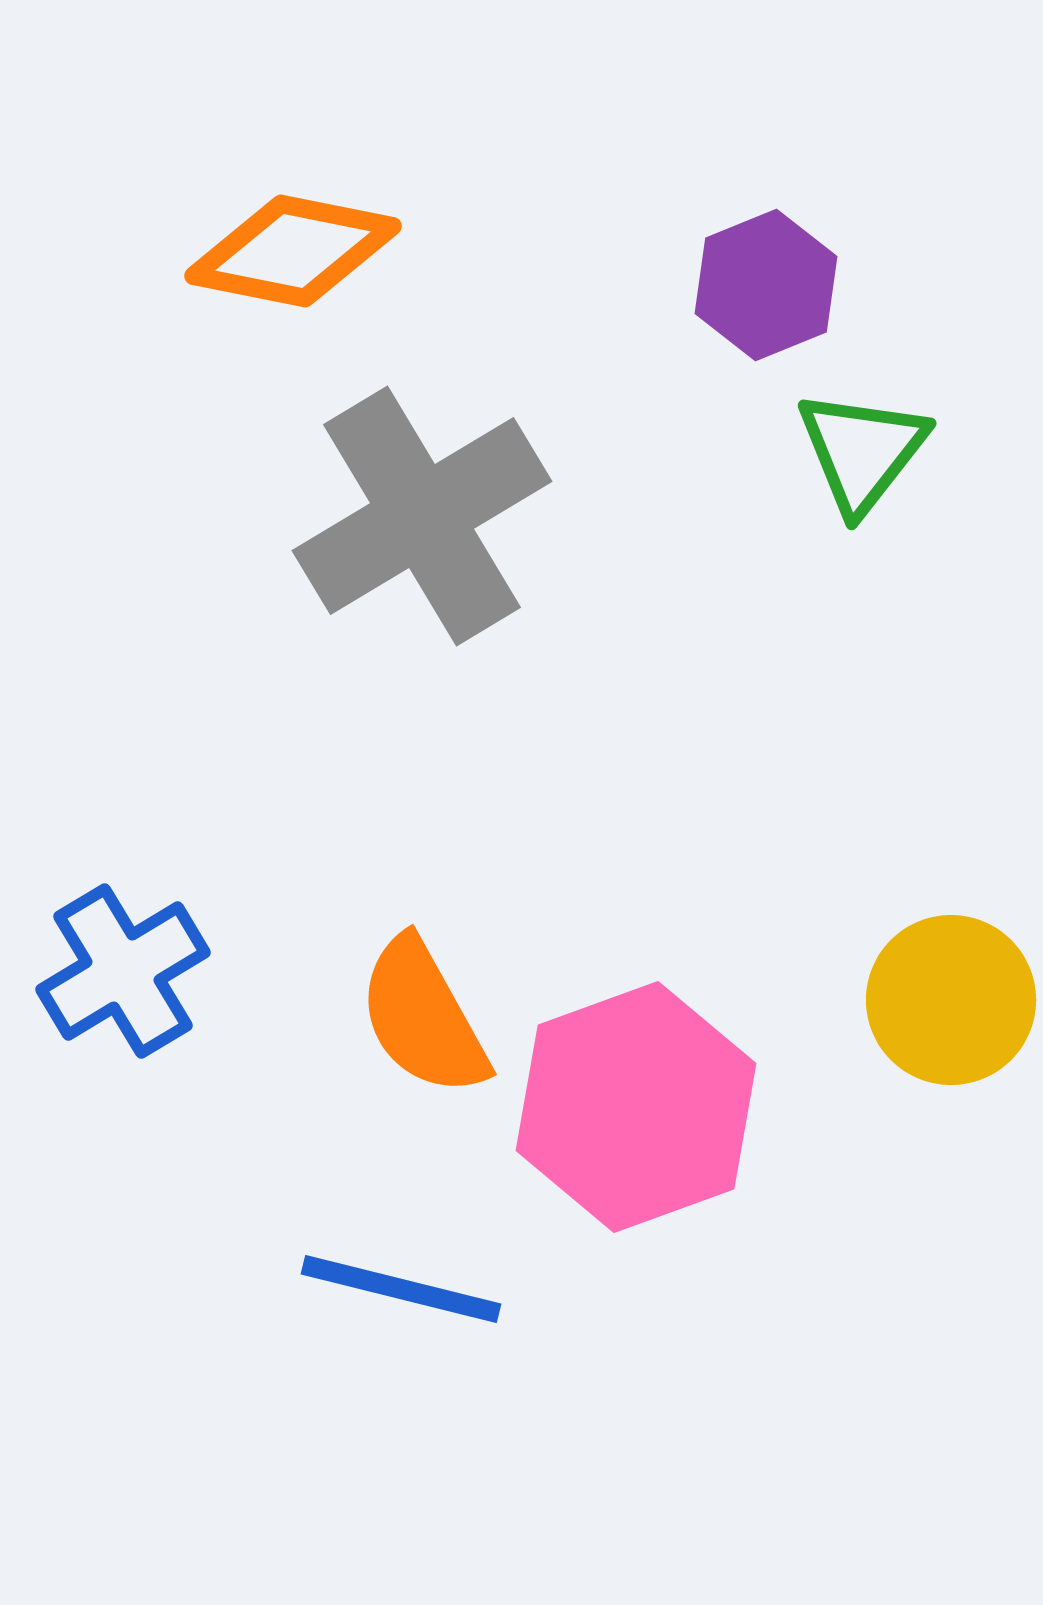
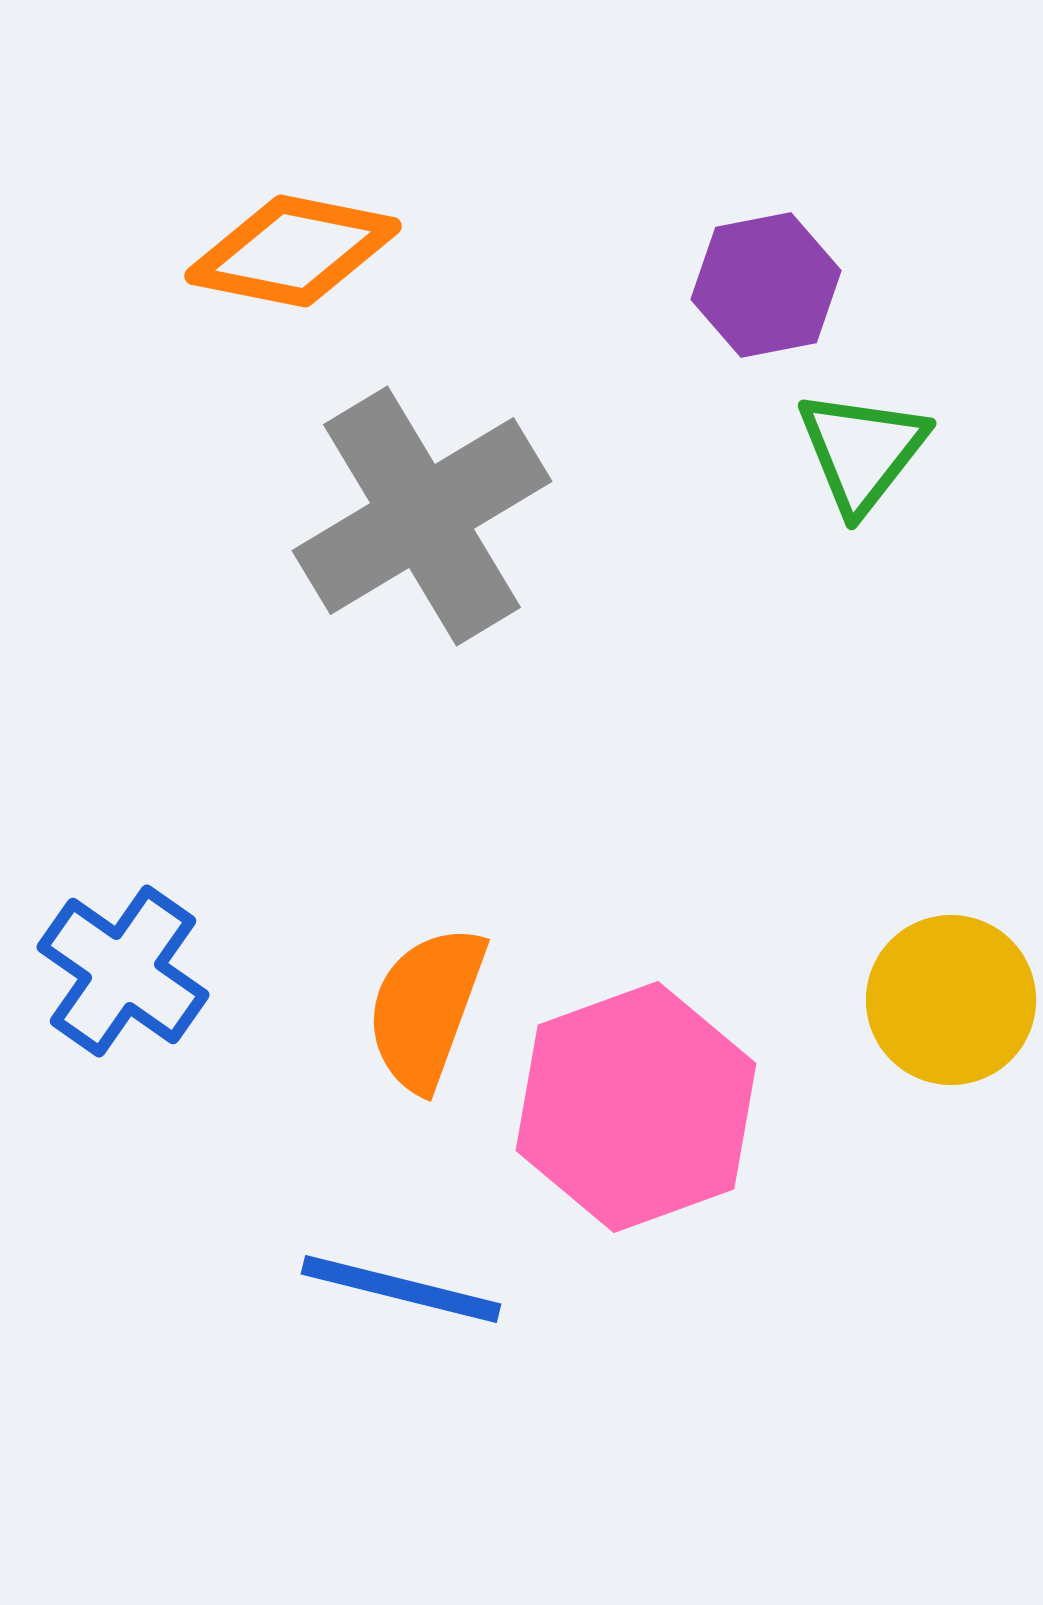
purple hexagon: rotated 11 degrees clockwise
blue cross: rotated 24 degrees counterclockwise
orange semicircle: moved 3 px right, 9 px up; rotated 49 degrees clockwise
